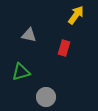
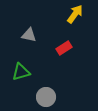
yellow arrow: moved 1 px left, 1 px up
red rectangle: rotated 42 degrees clockwise
